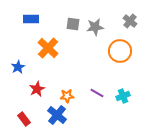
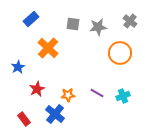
blue rectangle: rotated 42 degrees counterclockwise
gray star: moved 3 px right
orange circle: moved 2 px down
orange star: moved 1 px right, 1 px up
blue cross: moved 2 px left, 1 px up
